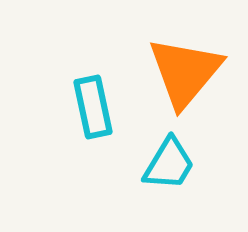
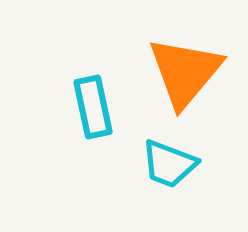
cyan trapezoid: rotated 80 degrees clockwise
